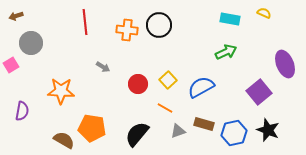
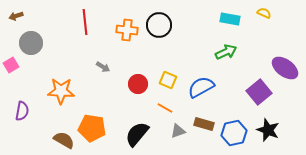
purple ellipse: moved 4 px down; rotated 32 degrees counterclockwise
yellow square: rotated 24 degrees counterclockwise
